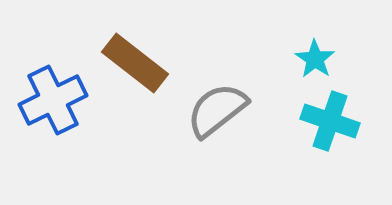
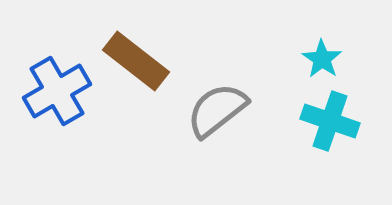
cyan star: moved 7 px right
brown rectangle: moved 1 px right, 2 px up
blue cross: moved 4 px right, 9 px up; rotated 4 degrees counterclockwise
